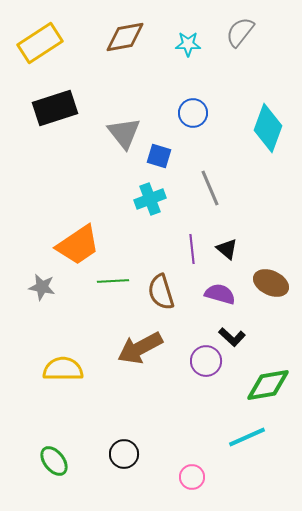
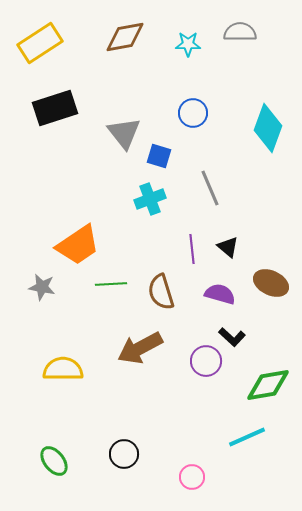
gray semicircle: rotated 52 degrees clockwise
black triangle: moved 1 px right, 2 px up
green line: moved 2 px left, 3 px down
